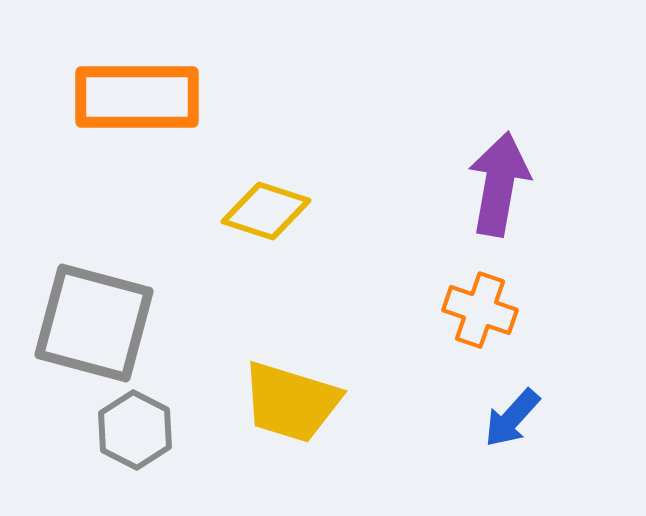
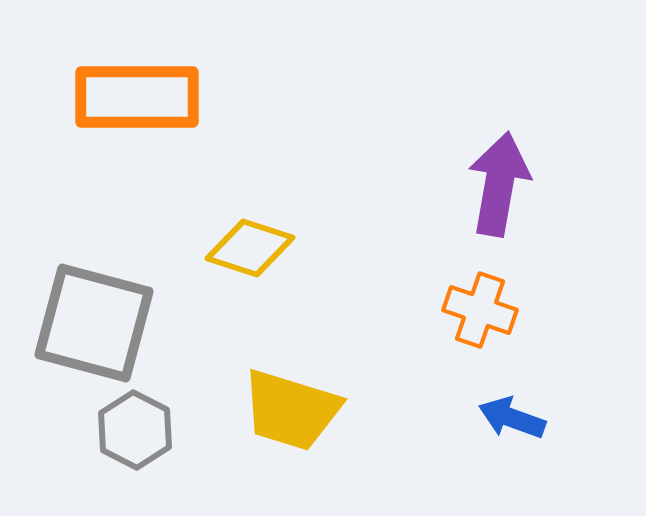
yellow diamond: moved 16 px left, 37 px down
yellow trapezoid: moved 8 px down
blue arrow: rotated 68 degrees clockwise
